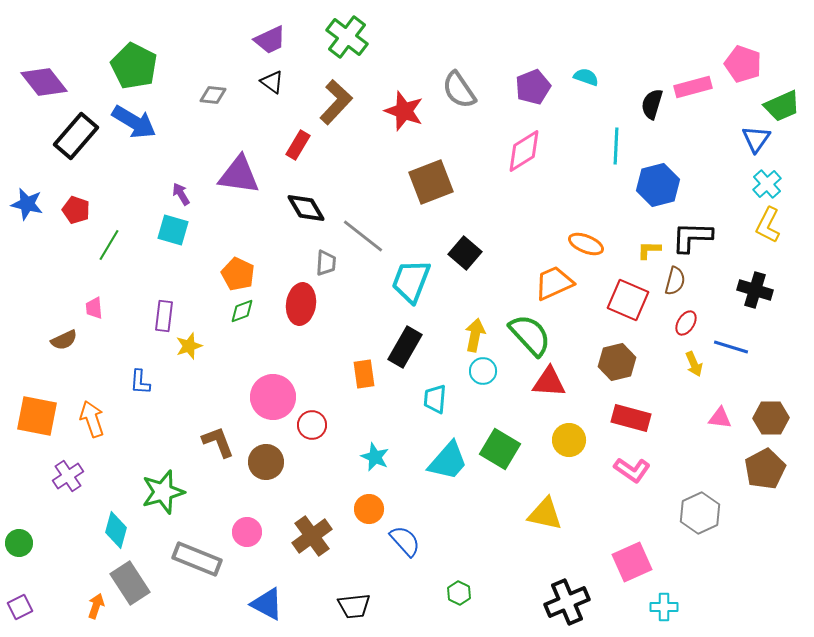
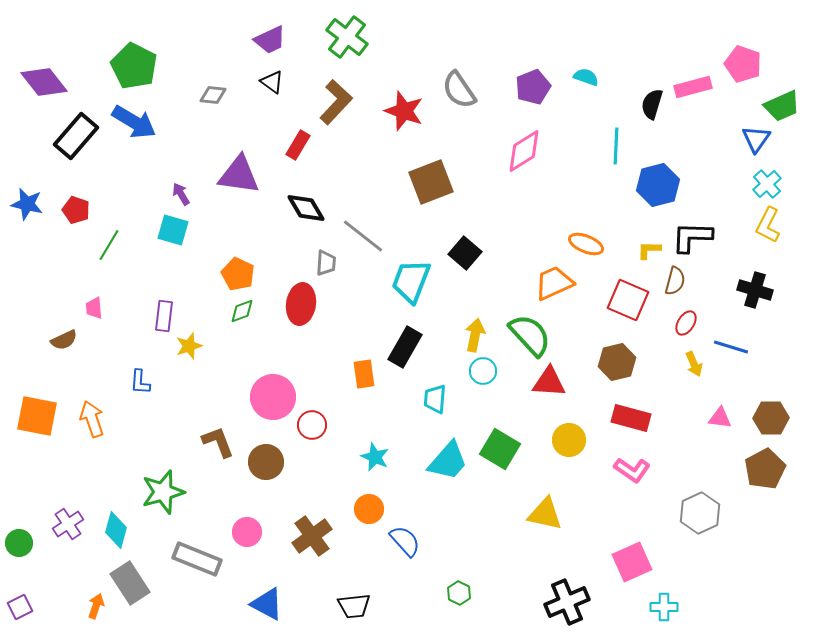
purple cross at (68, 476): moved 48 px down
